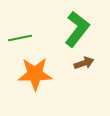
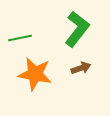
brown arrow: moved 3 px left, 5 px down
orange star: rotated 12 degrees clockwise
